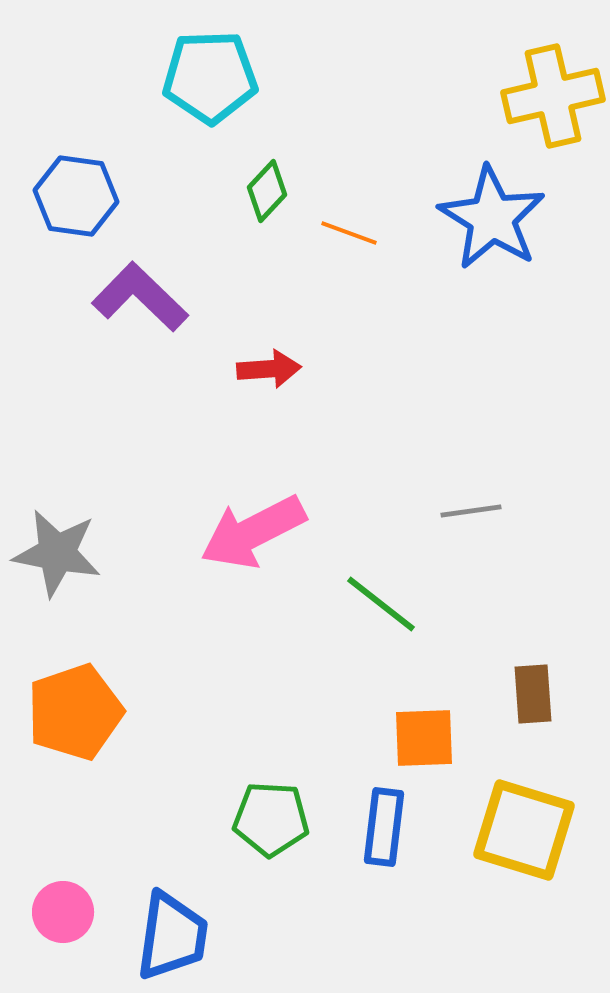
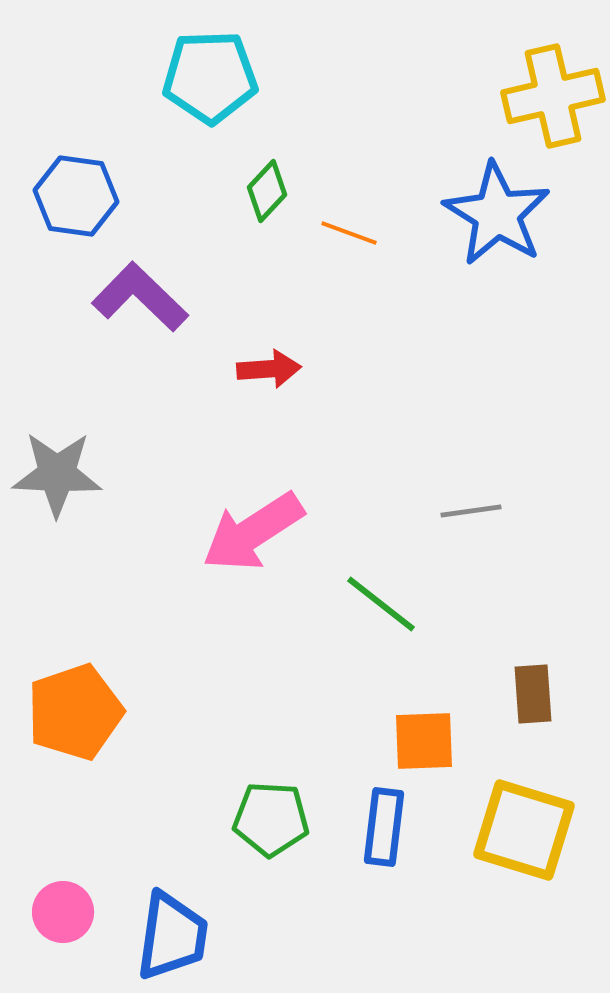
blue star: moved 5 px right, 4 px up
pink arrow: rotated 6 degrees counterclockwise
gray star: moved 79 px up; rotated 8 degrees counterclockwise
orange square: moved 3 px down
